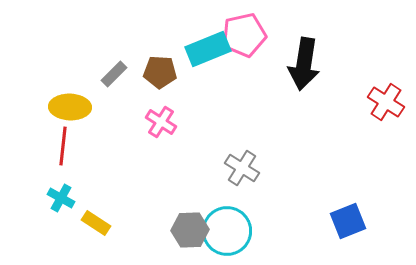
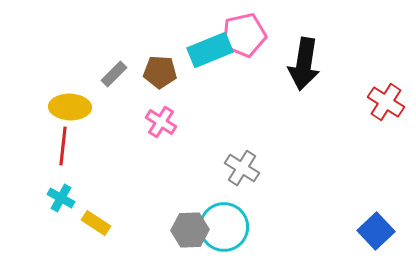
cyan rectangle: moved 2 px right, 1 px down
blue square: moved 28 px right, 10 px down; rotated 21 degrees counterclockwise
cyan circle: moved 3 px left, 4 px up
